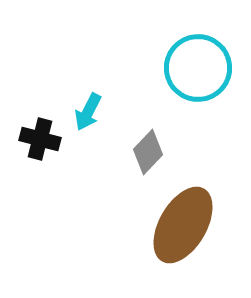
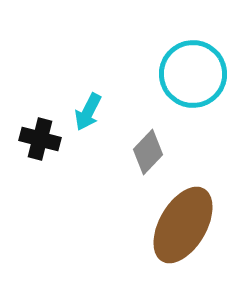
cyan circle: moved 5 px left, 6 px down
